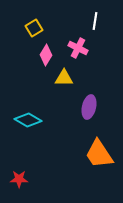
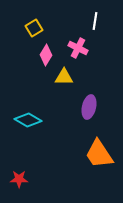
yellow triangle: moved 1 px up
